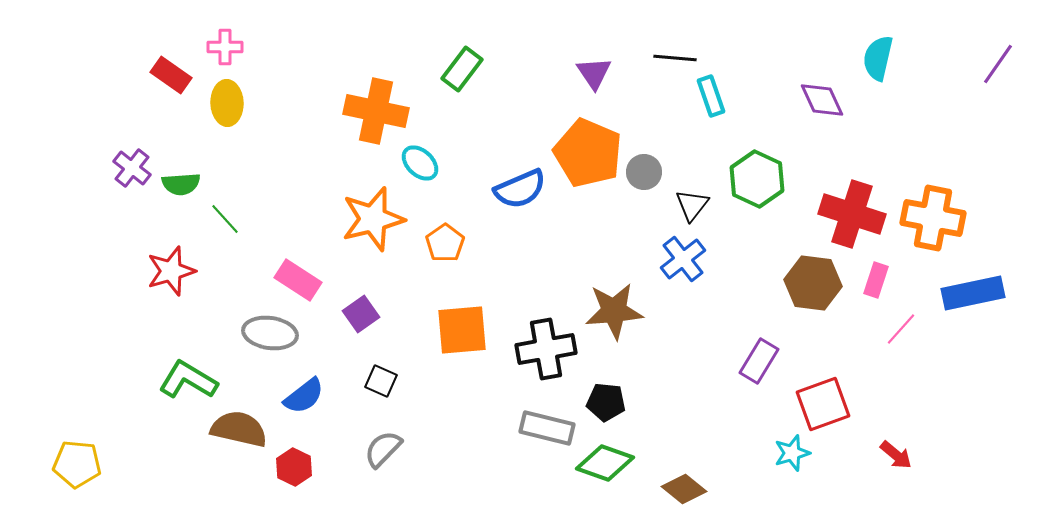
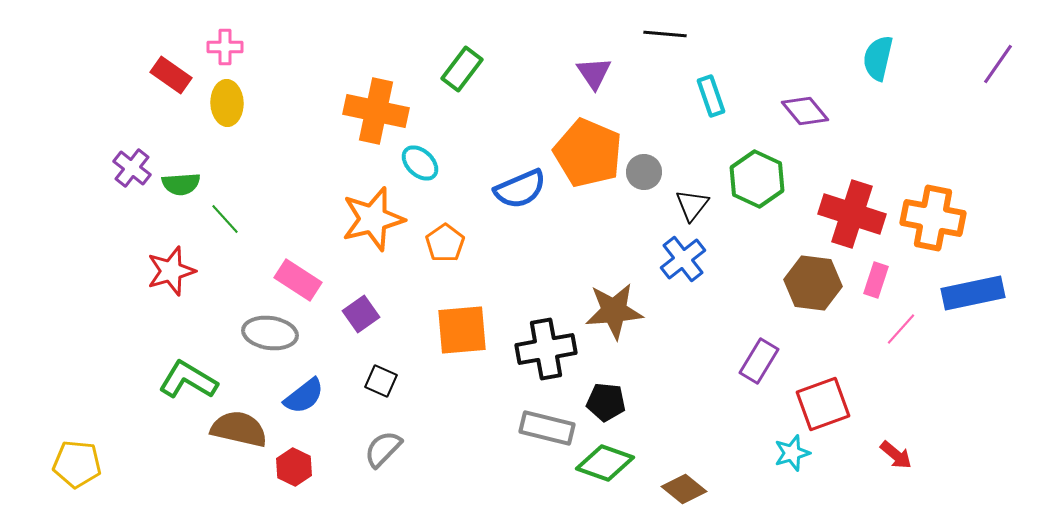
black line at (675, 58): moved 10 px left, 24 px up
purple diamond at (822, 100): moved 17 px left, 11 px down; rotated 15 degrees counterclockwise
